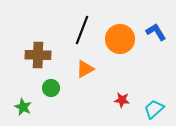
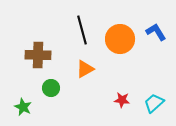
black line: rotated 36 degrees counterclockwise
cyan trapezoid: moved 6 px up
